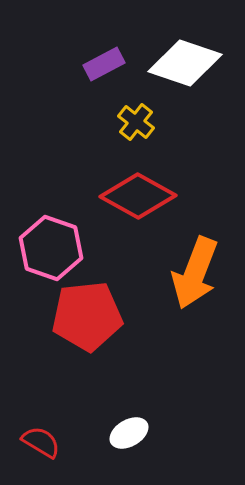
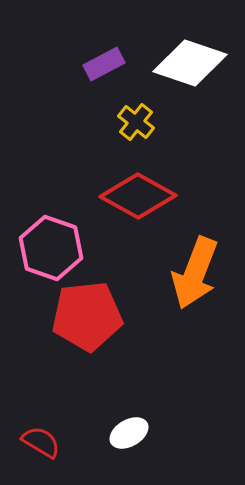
white diamond: moved 5 px right
